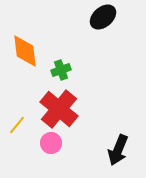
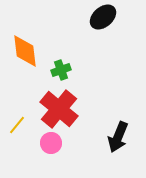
black arrow: moved 13 px up
